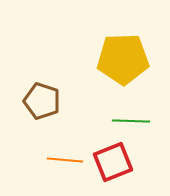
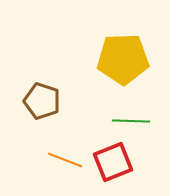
orange line: rotated 16 degrees clockwise
